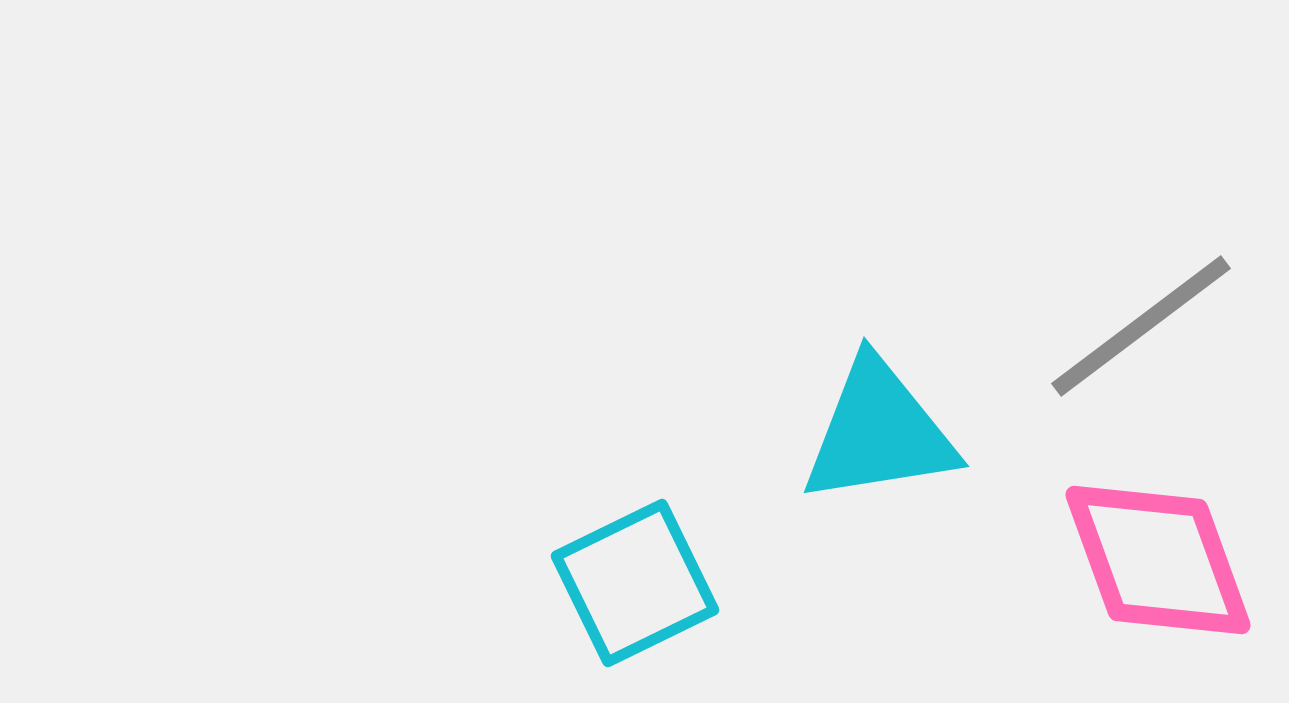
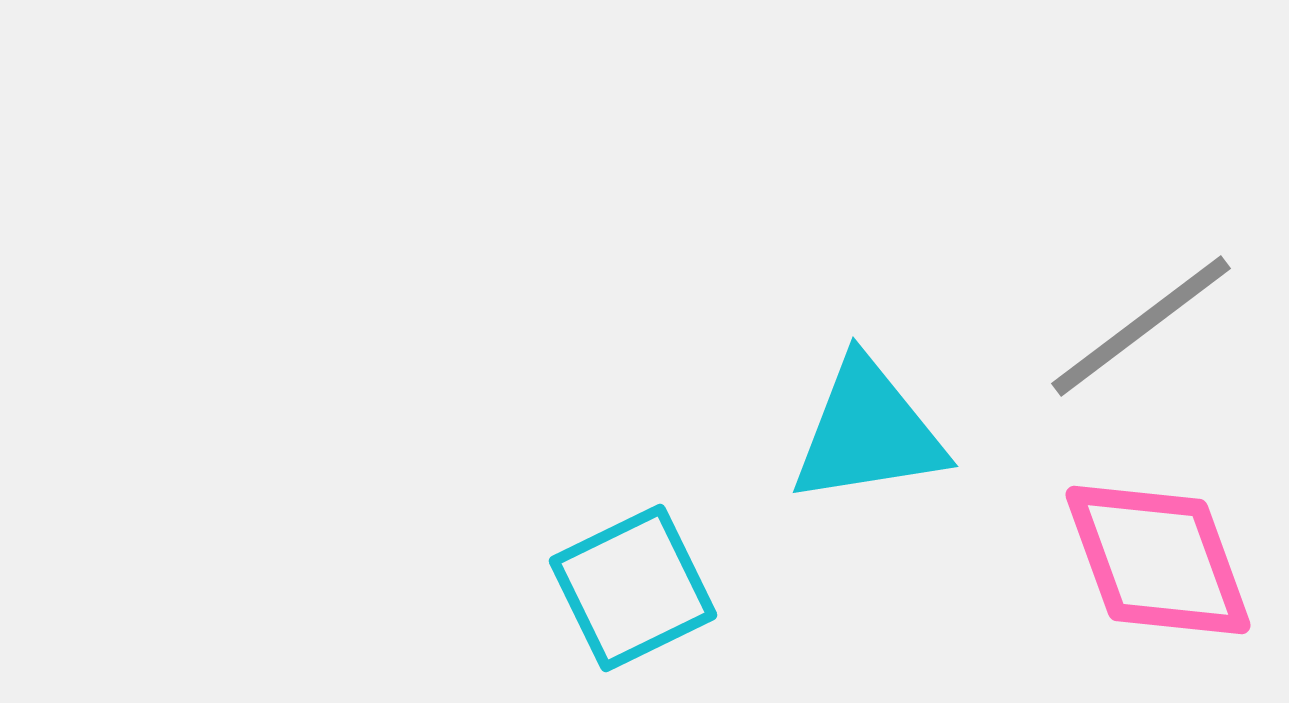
cyan triangle: moved 11 px left
cyan square: moved 2 px left, 5 px down
